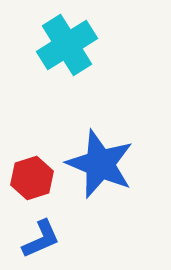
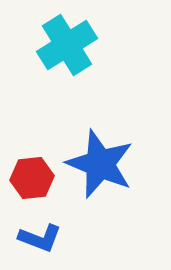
red hexagon: rotated 12 degrees clockwise
blue L-shape: moved 1 px left, 1 px up; rotated 45 degrees clockwise
